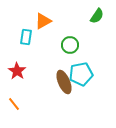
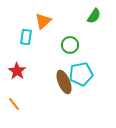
green semicircle: moved 3 px left
orange triangle: rotated 12 degrees counterclockwise
